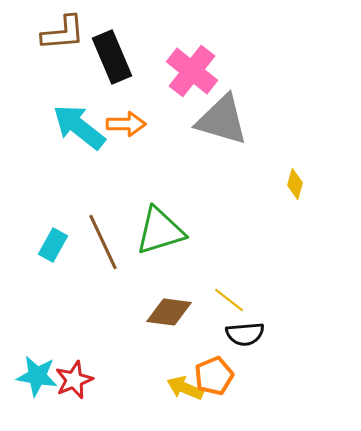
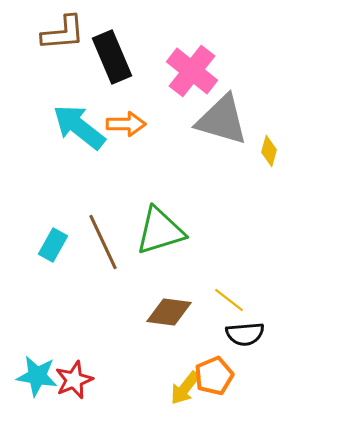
yellow diamond: moved 26 px left, 33 px up
yellow arrow: rotated 75 degrees counterclockwise
